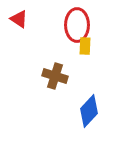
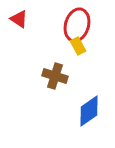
red ellipse: rotated 16 degrees clockwise
yellow rectangle: moved 7 px left; rotated 30 degrees counterclockwise
blue diamond: rotated 12 degrees clockwise
